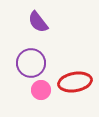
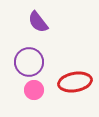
purple circle: moved 2 px left, 1 px up
pink circle: moved 7 px left
